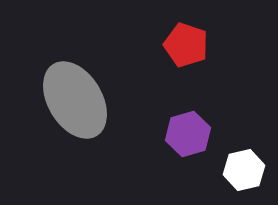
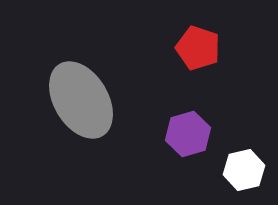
red pentagon: moved 12 px right, 3 px down
gray ellipse: moved 6 px right
